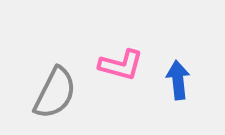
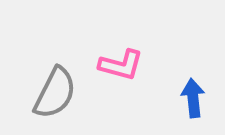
blue arrow: moved 15 px right, 18 px down
